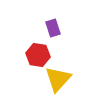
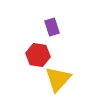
purple rectangle: moved 1 px left, 1 px up
